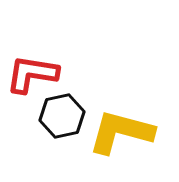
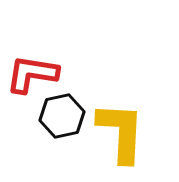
yellow L-shape: rotated 78 degrees clockwise
